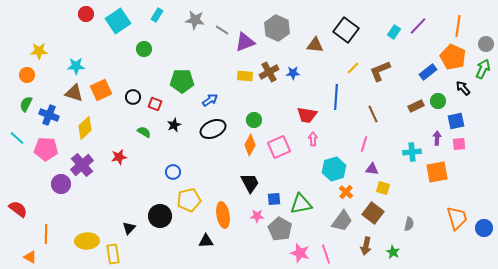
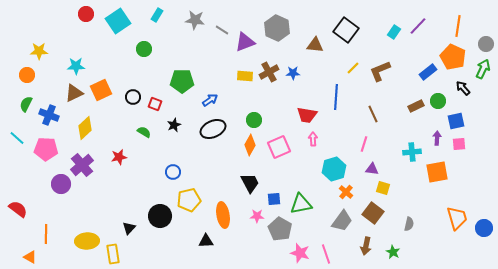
brown triangle at (74, 93): rotated 42 degrees counterclockwise
